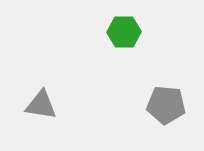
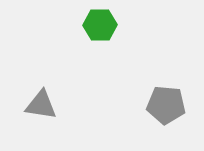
green hexagon: moved 24 px left, 7 px up
